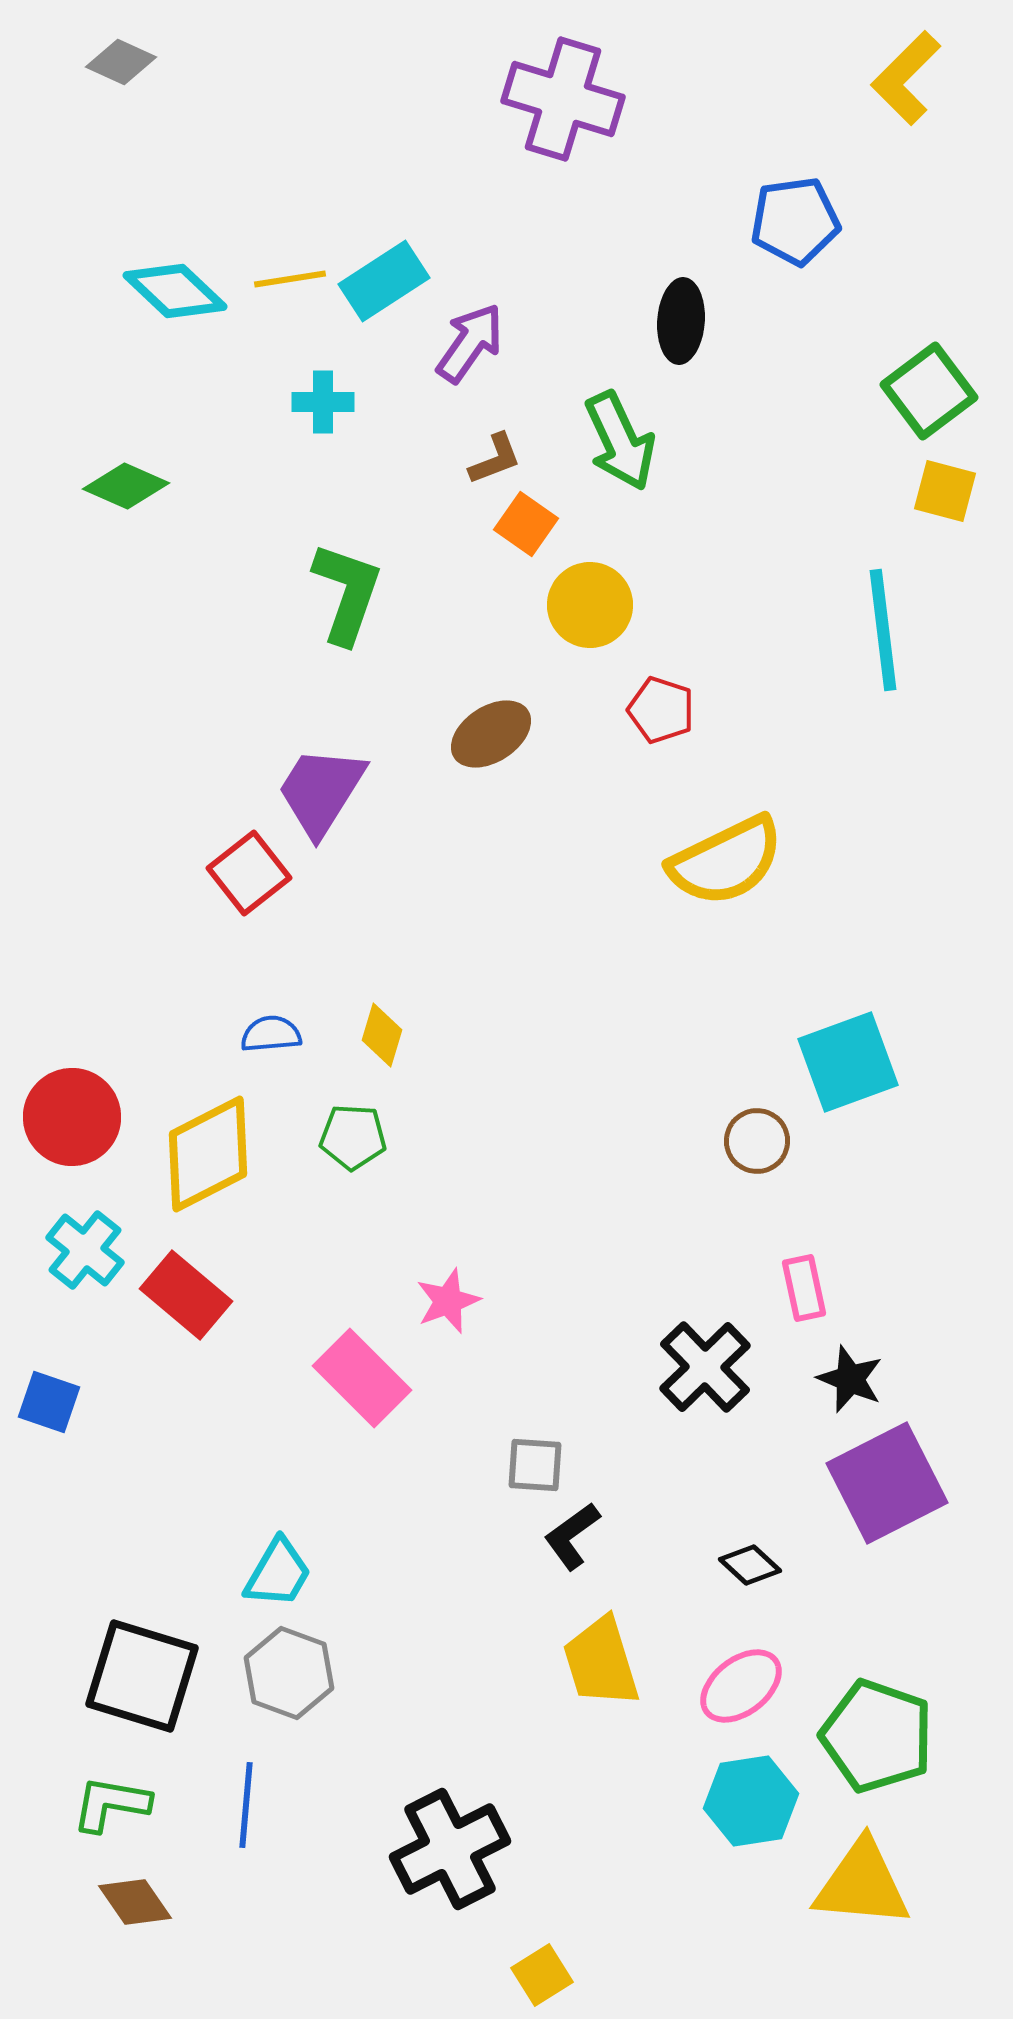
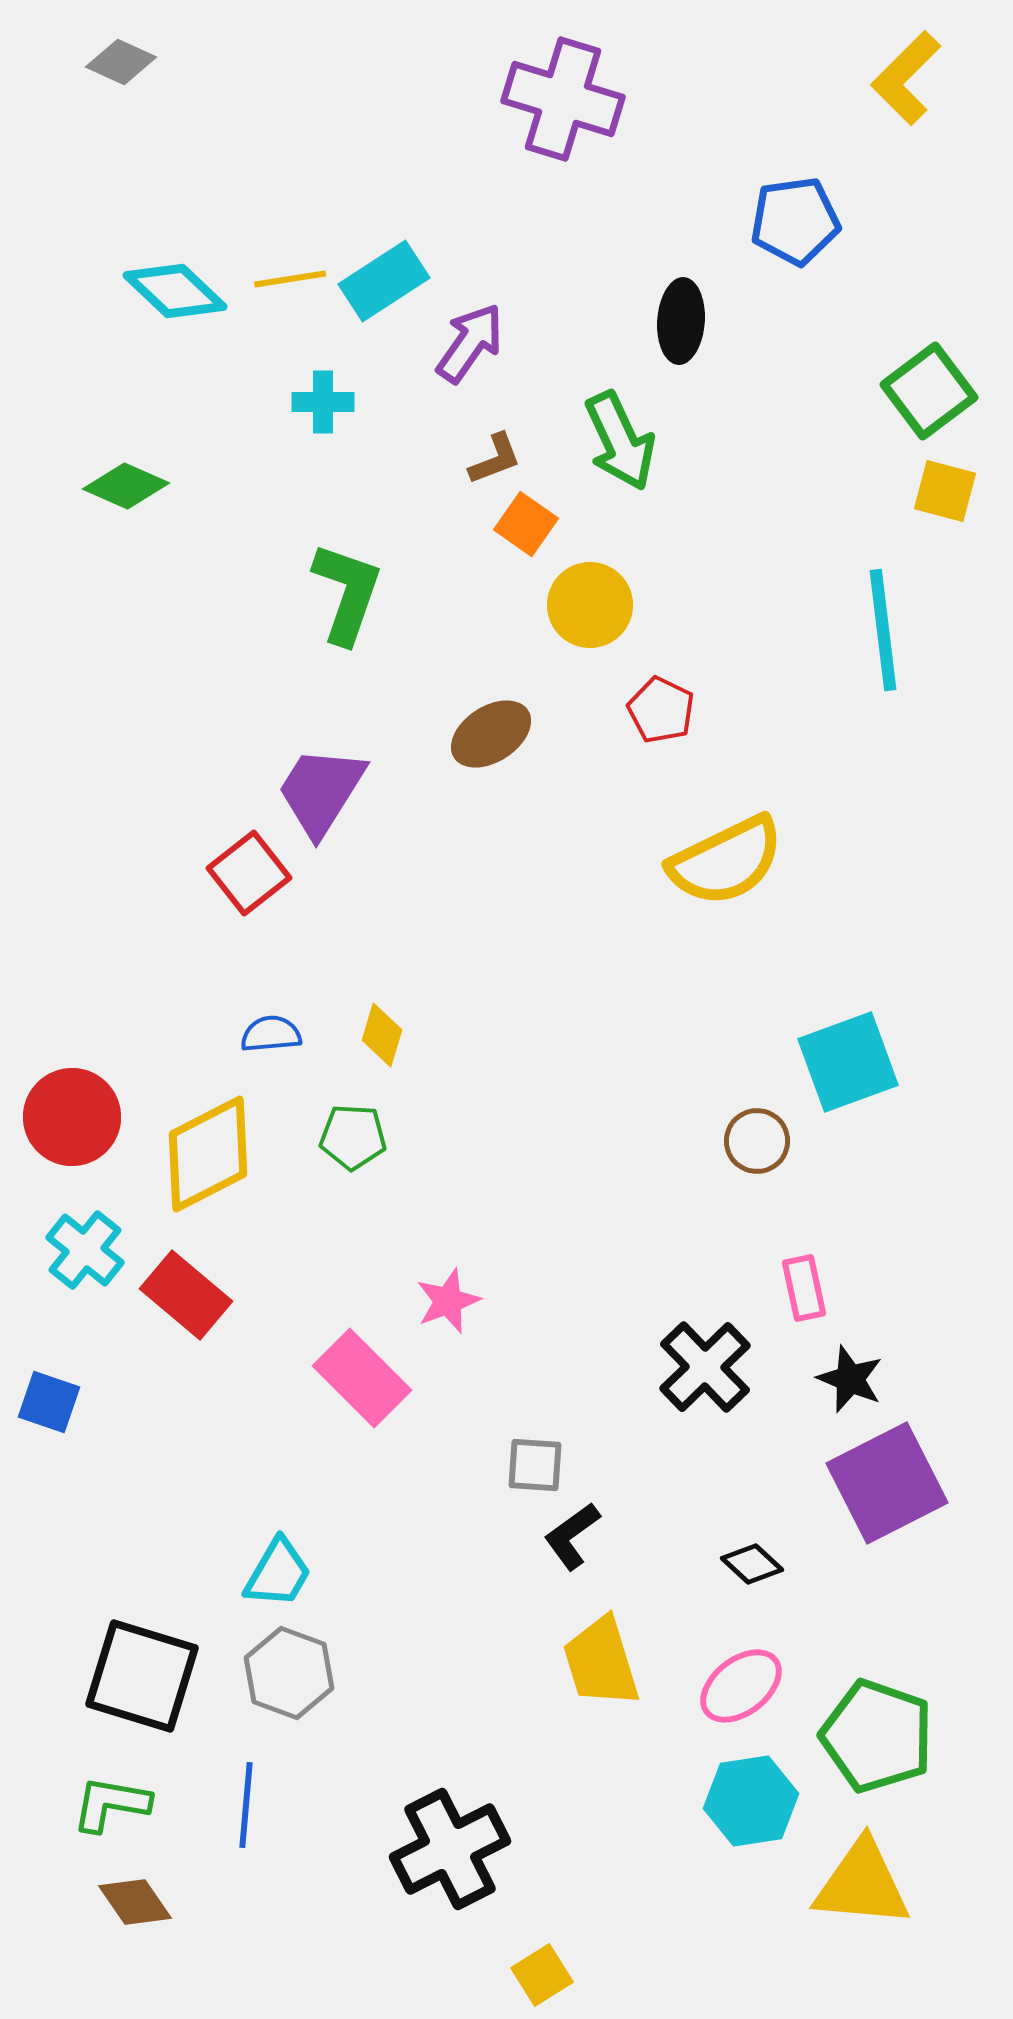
red pentagon at (661, 710): rotated 8 degrees clockwise
black diamond at (750, 1565): moved 2 px right, 1 px up
